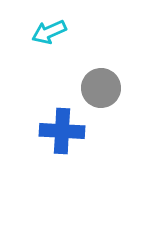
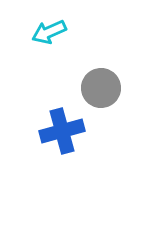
blue cross: rotated 18 degrees counterclockwise
